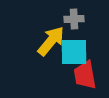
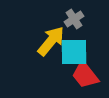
gray cross: rotated 30 degrees counterclockwise
red trapezoid: rotated 28 degrees counterclockwise
